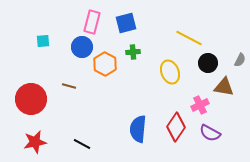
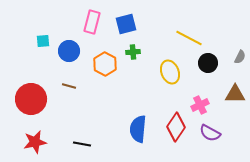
blue square: moved 1 px down
blue circle: moved 13 px left, 4 px down
gray semicircle: moved 3 px up
brown triangle: moved 11 px right, 7 px down; rotated 10 degrees counterclockwise
black line: rotated 18 degrees counterclockwise
